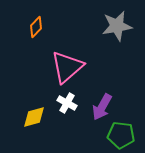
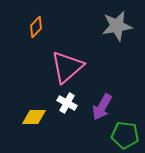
yellow diamond: rotated 15 degrees clockwise
green pentagon: moved 4 px right
